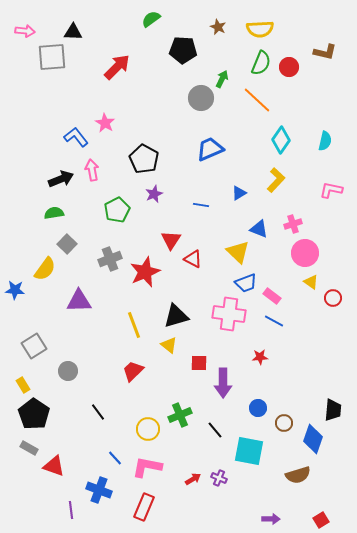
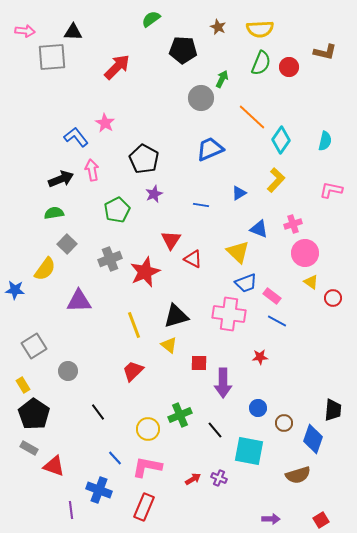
orange line at (257, 100): moved 5 px left, 17 px down
blue line at (274, 321): moved 3 px right
